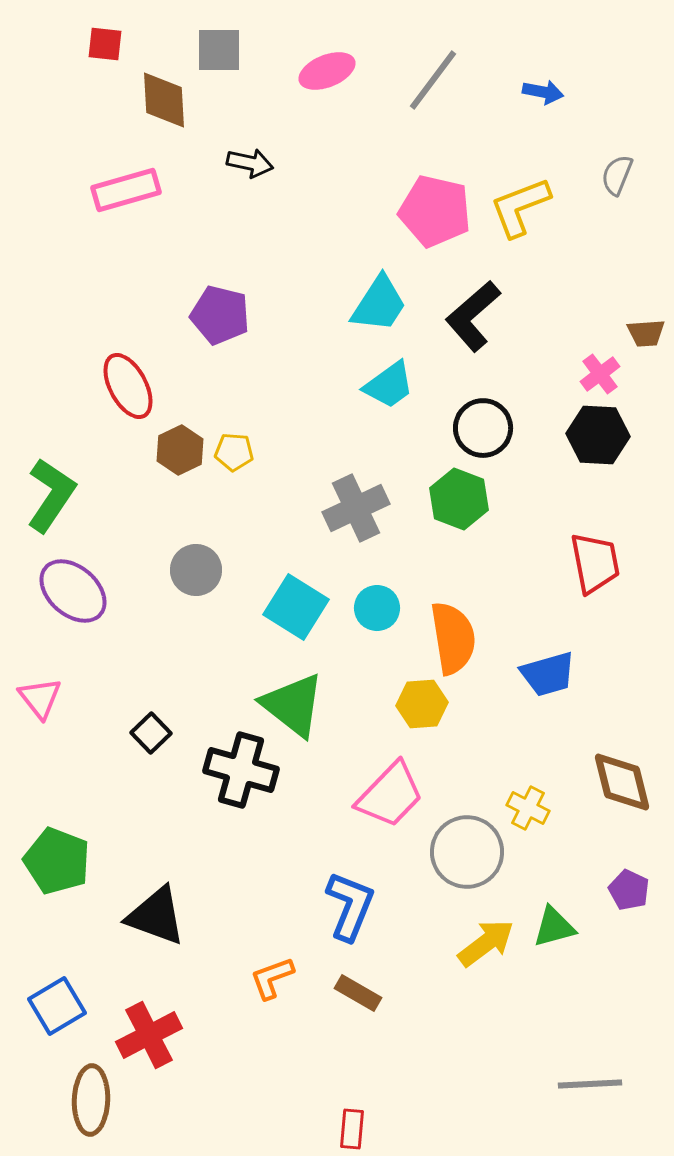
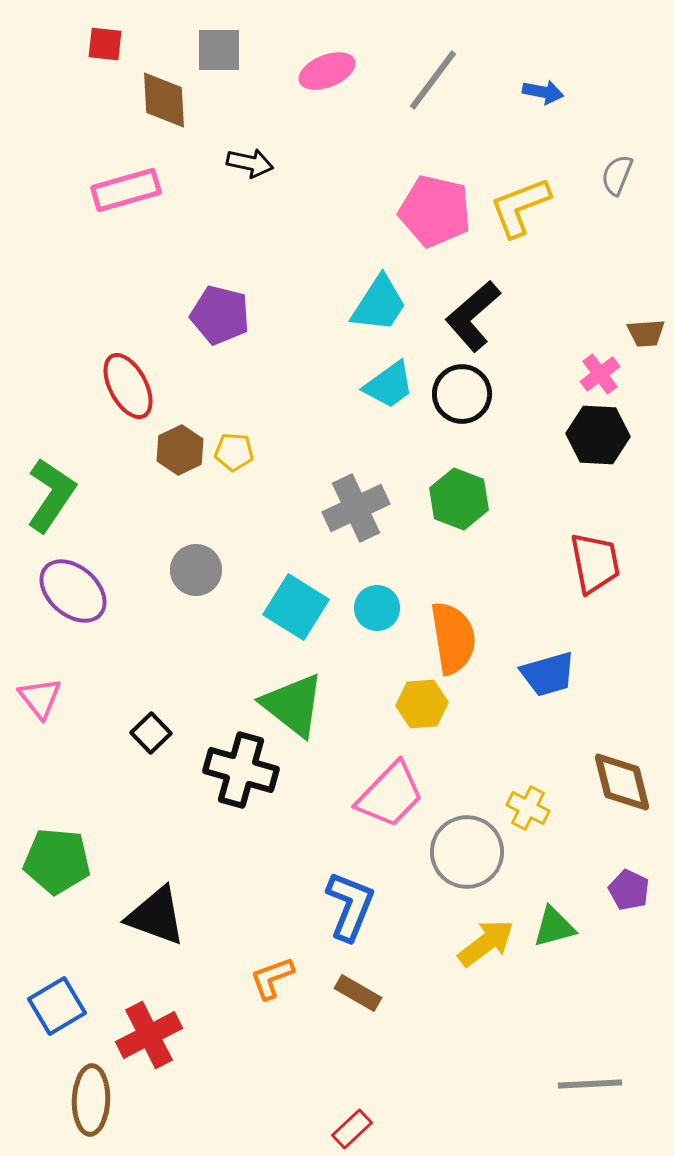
black circle at (483, 428): moved 21 px left, 34 px up
green pentagon at (57, 861): rotated 16 degrees counterclockwise
red rectangle at (352, 1129): rotated 42 degrees clockwise
